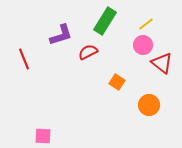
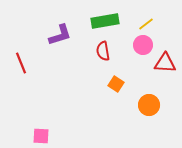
green rectangle: rotated 48 degrees clockwise
purple L-shape: moved 1 px left
red semicircle: moved 15 px right, 1 px up; rotated 72 degrees counterclockwise
red line: moved 3 px left, 4 px down
red triangle: moved 3 px right; rotated 35 degrees counterclockwise
orange square: moved 1 px left, 2 px down
pink square: moved 2 px left
